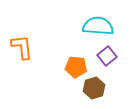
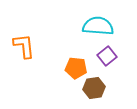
orange L-shape: moved 2 px right, 1 px up
orange pentagon: moved 1 px down
brown hexagon: rotated 10 degrees clockwise
